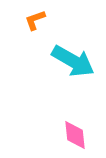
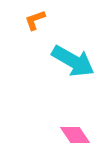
pink diamond: rotated 28 degrees counterclockwise
